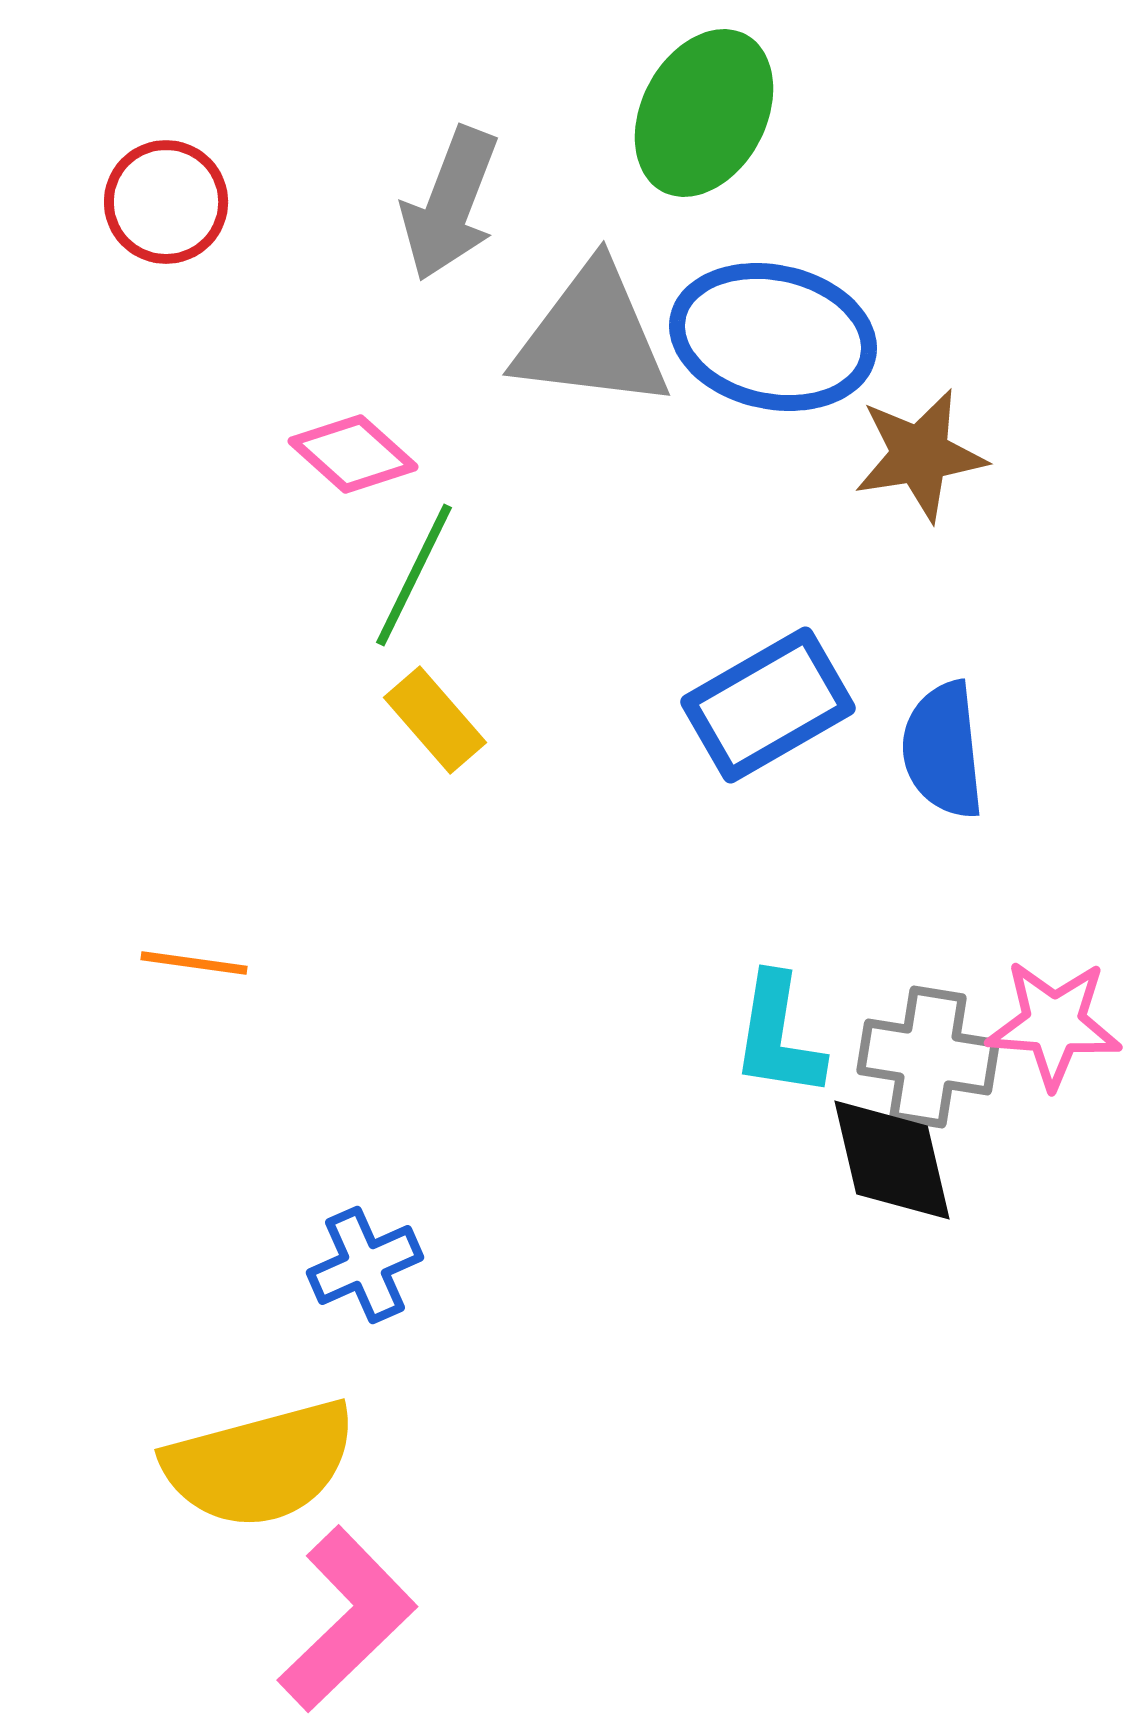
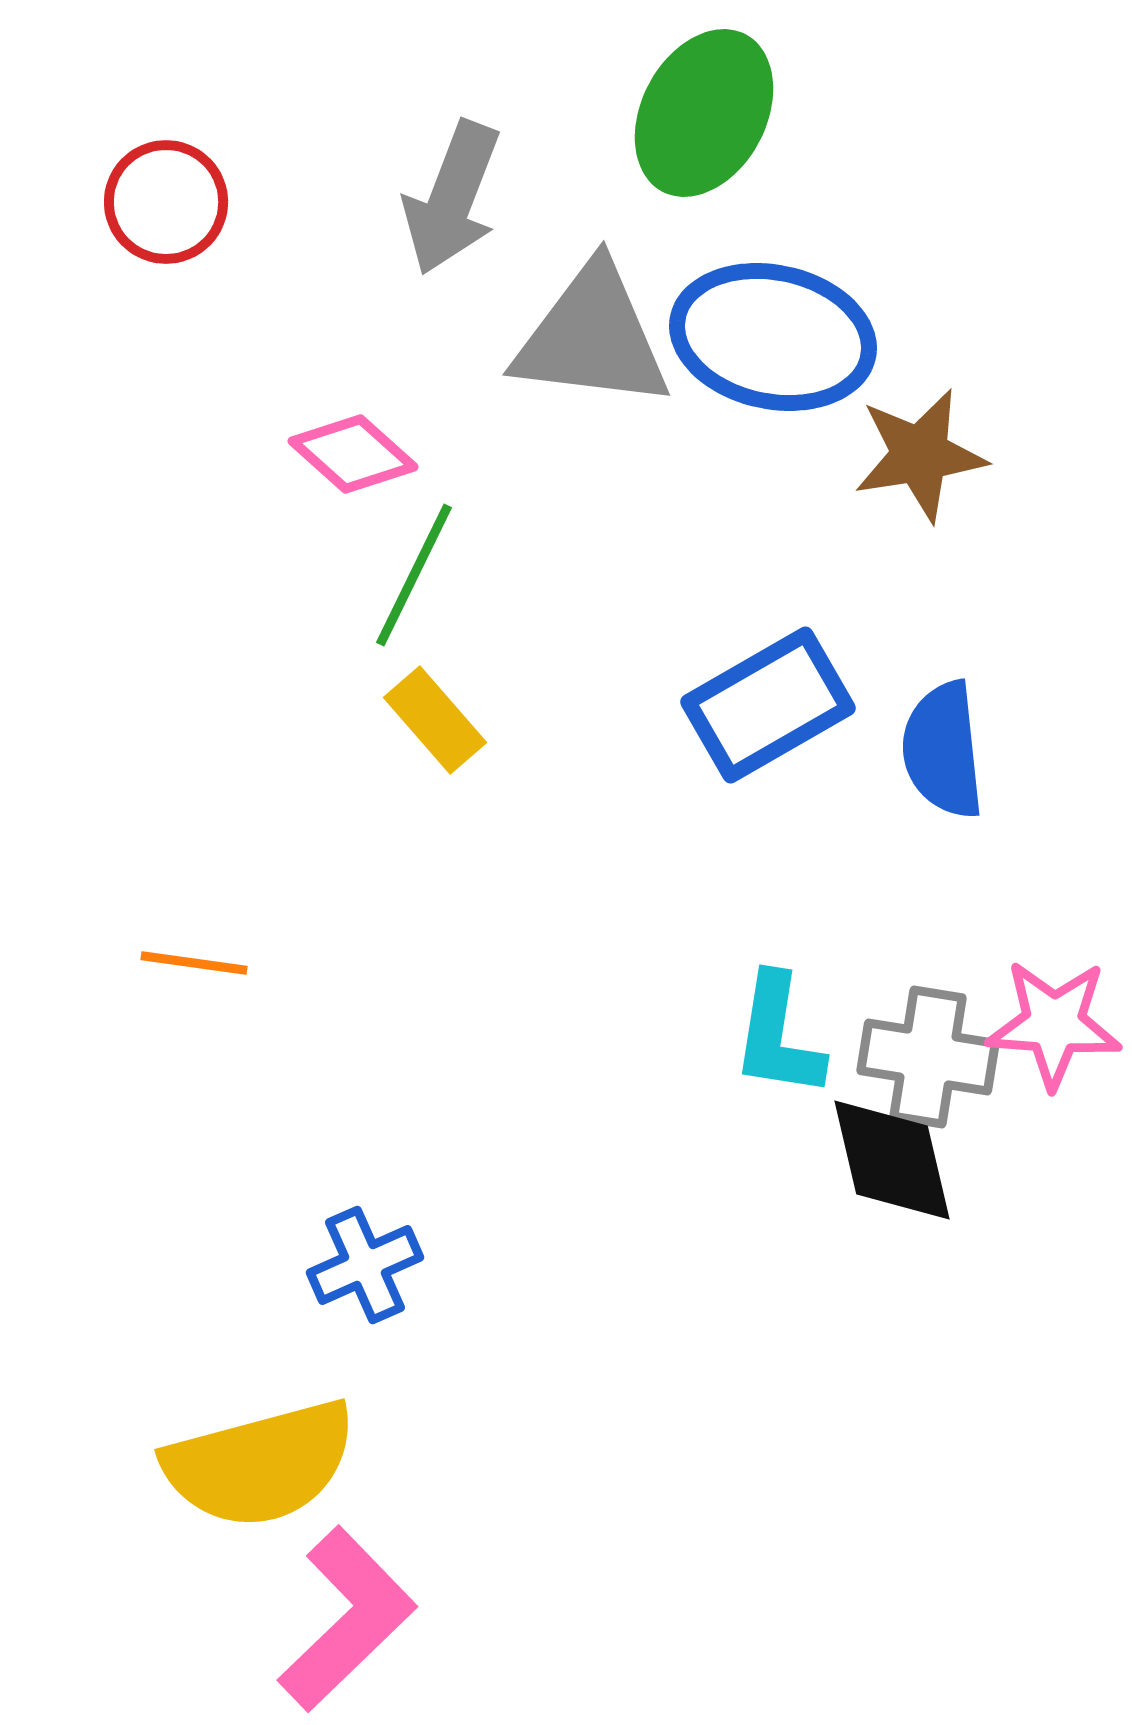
gray arrow: moved 2 px right, 6 px up
